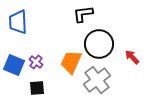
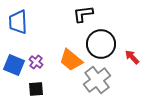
black circle: moved 2 px right
orange trapezoid: moved 2 px up; rotated 75 degrees counterclockwise
black square: moved 1 px left, 1 px down
